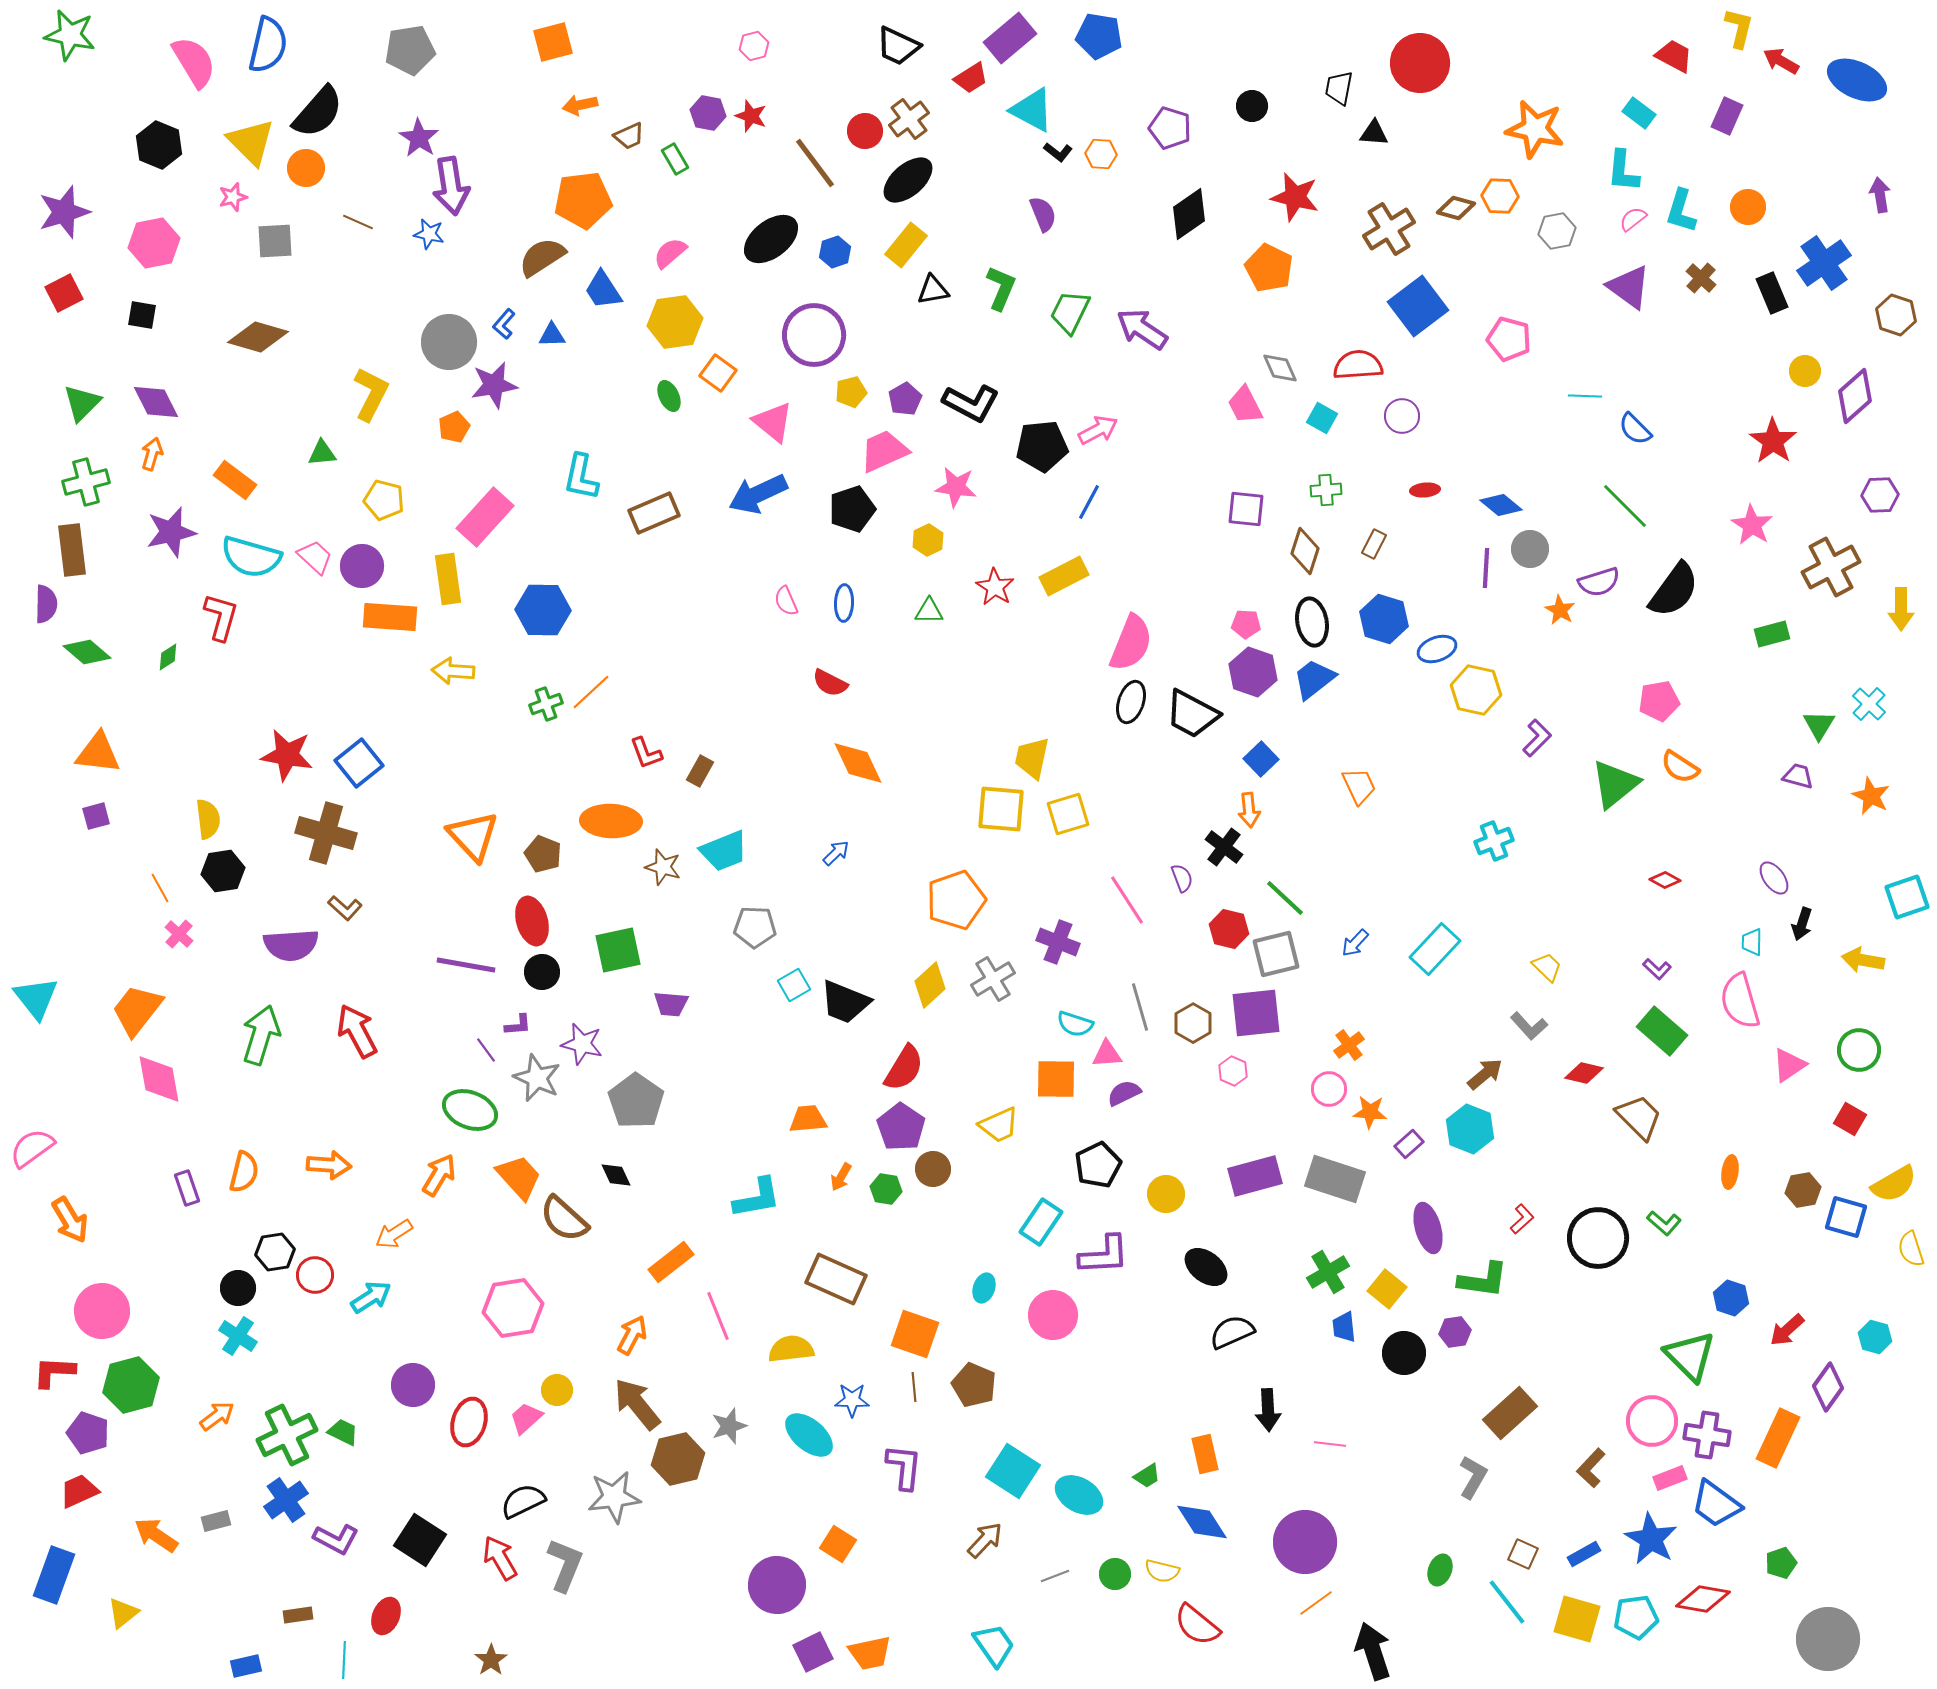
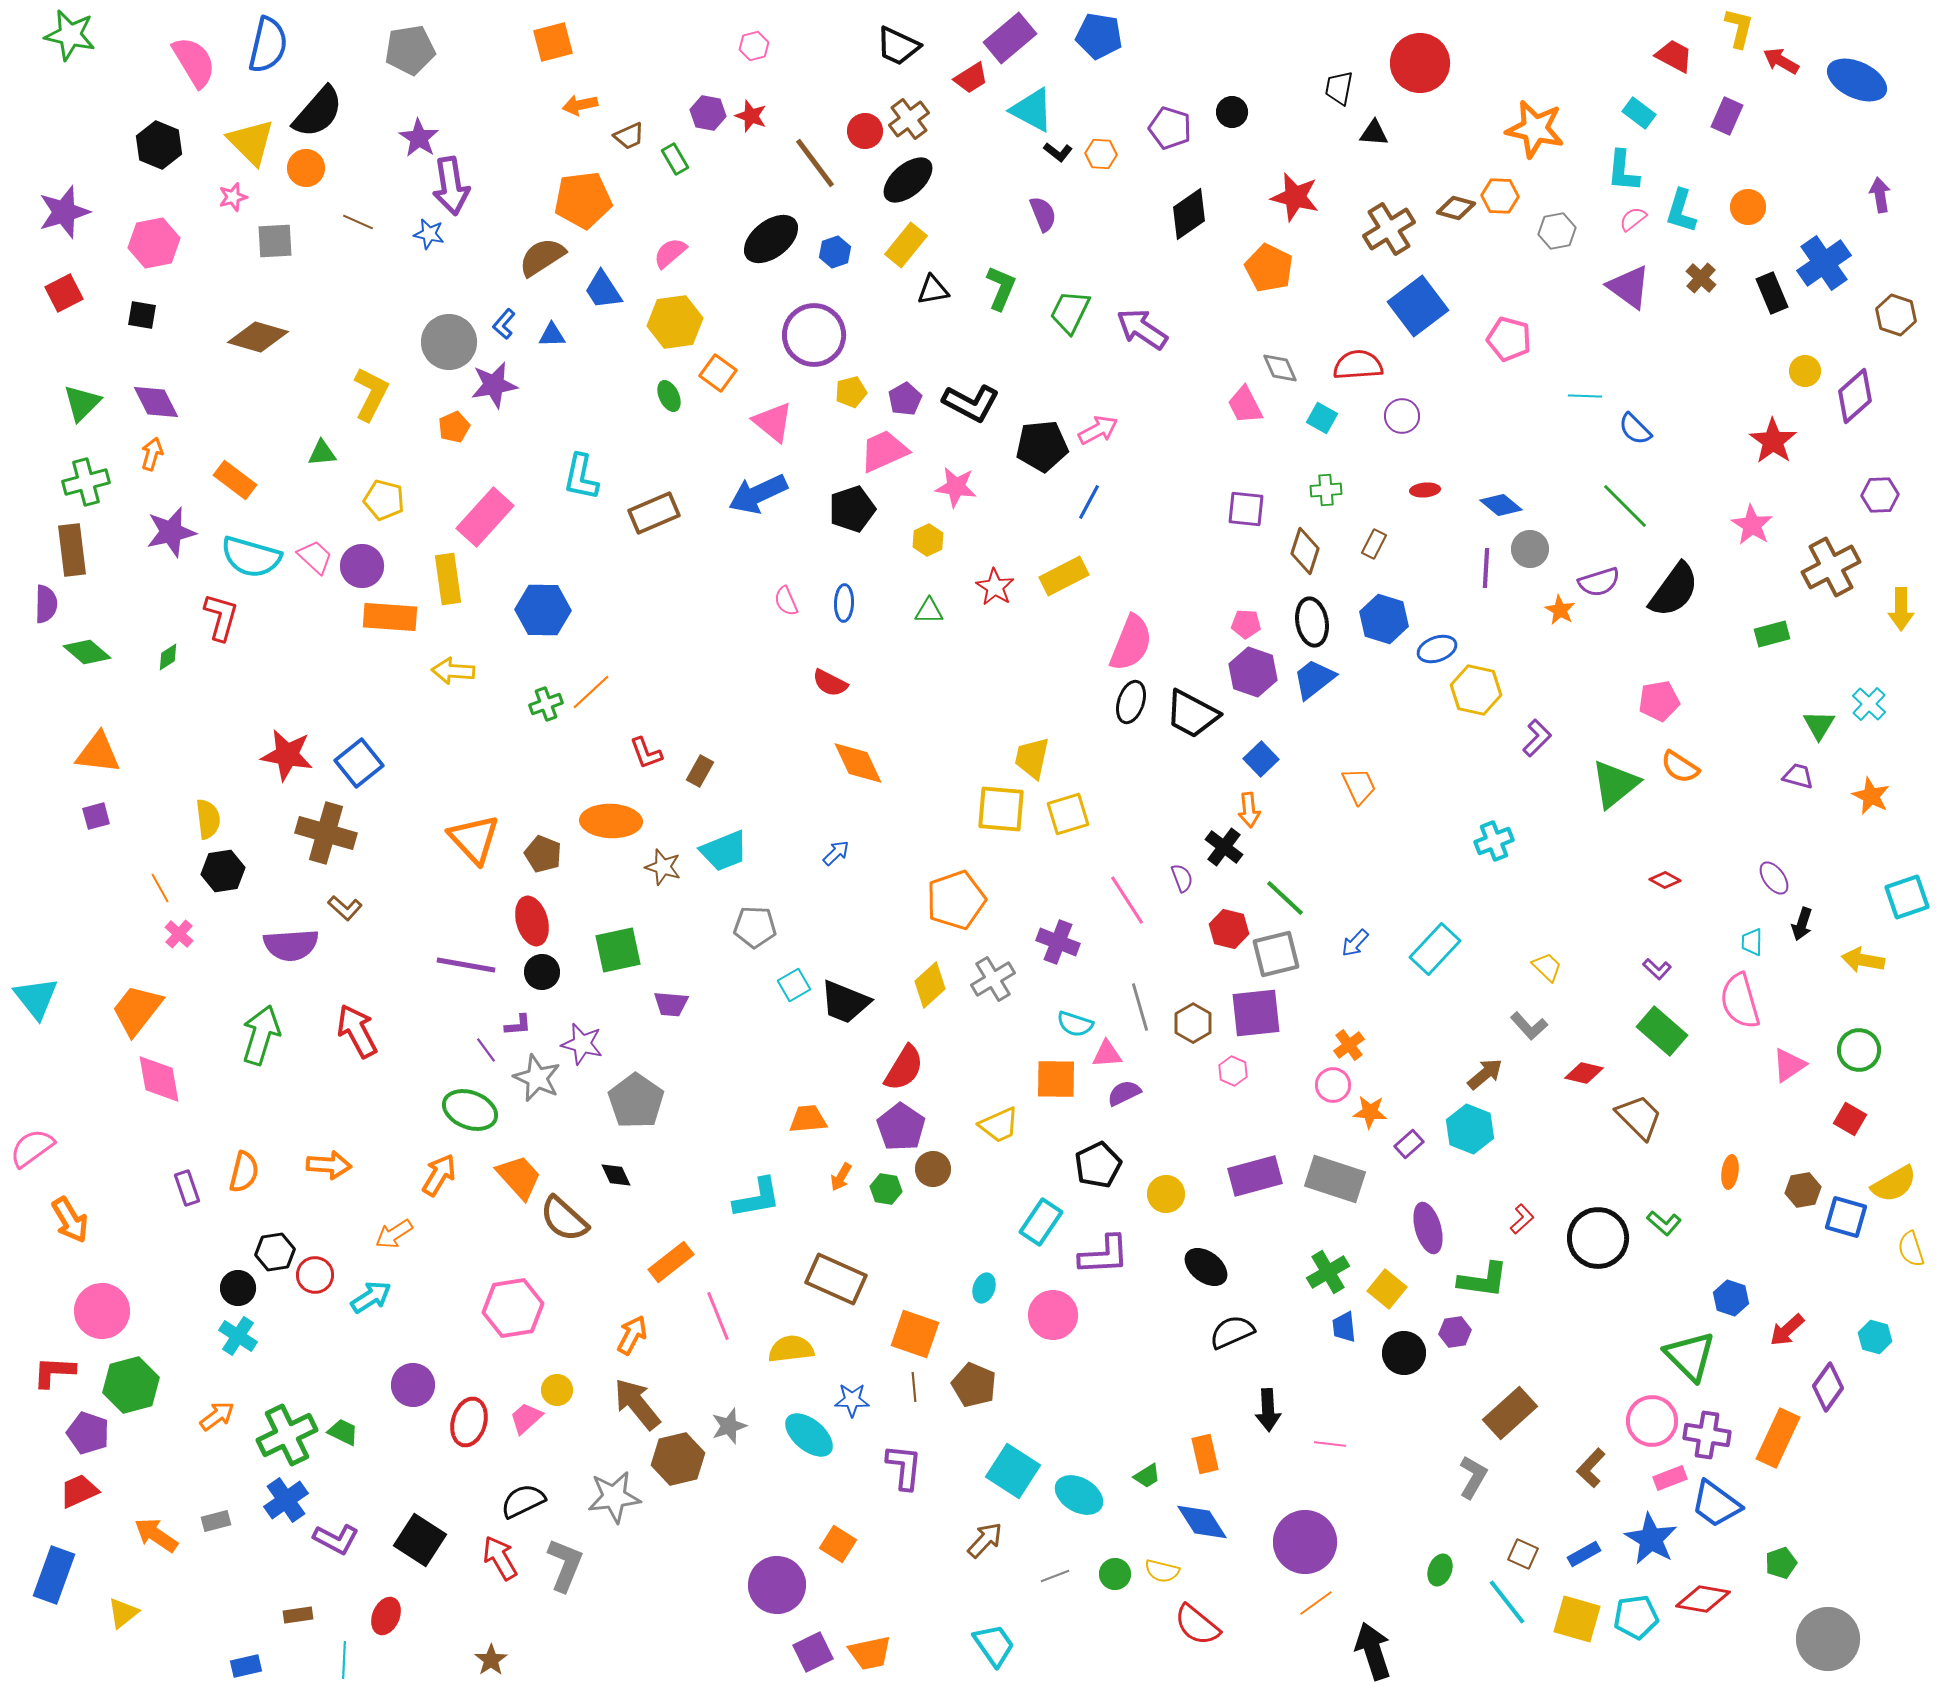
black circle at (1252, 106): moved 20 px left, 6 px down
orange triangle at (473, 836): moved 1 px right, 3 px down
pink circle at (1329, 1089): moved 4 px right, 4 px up
